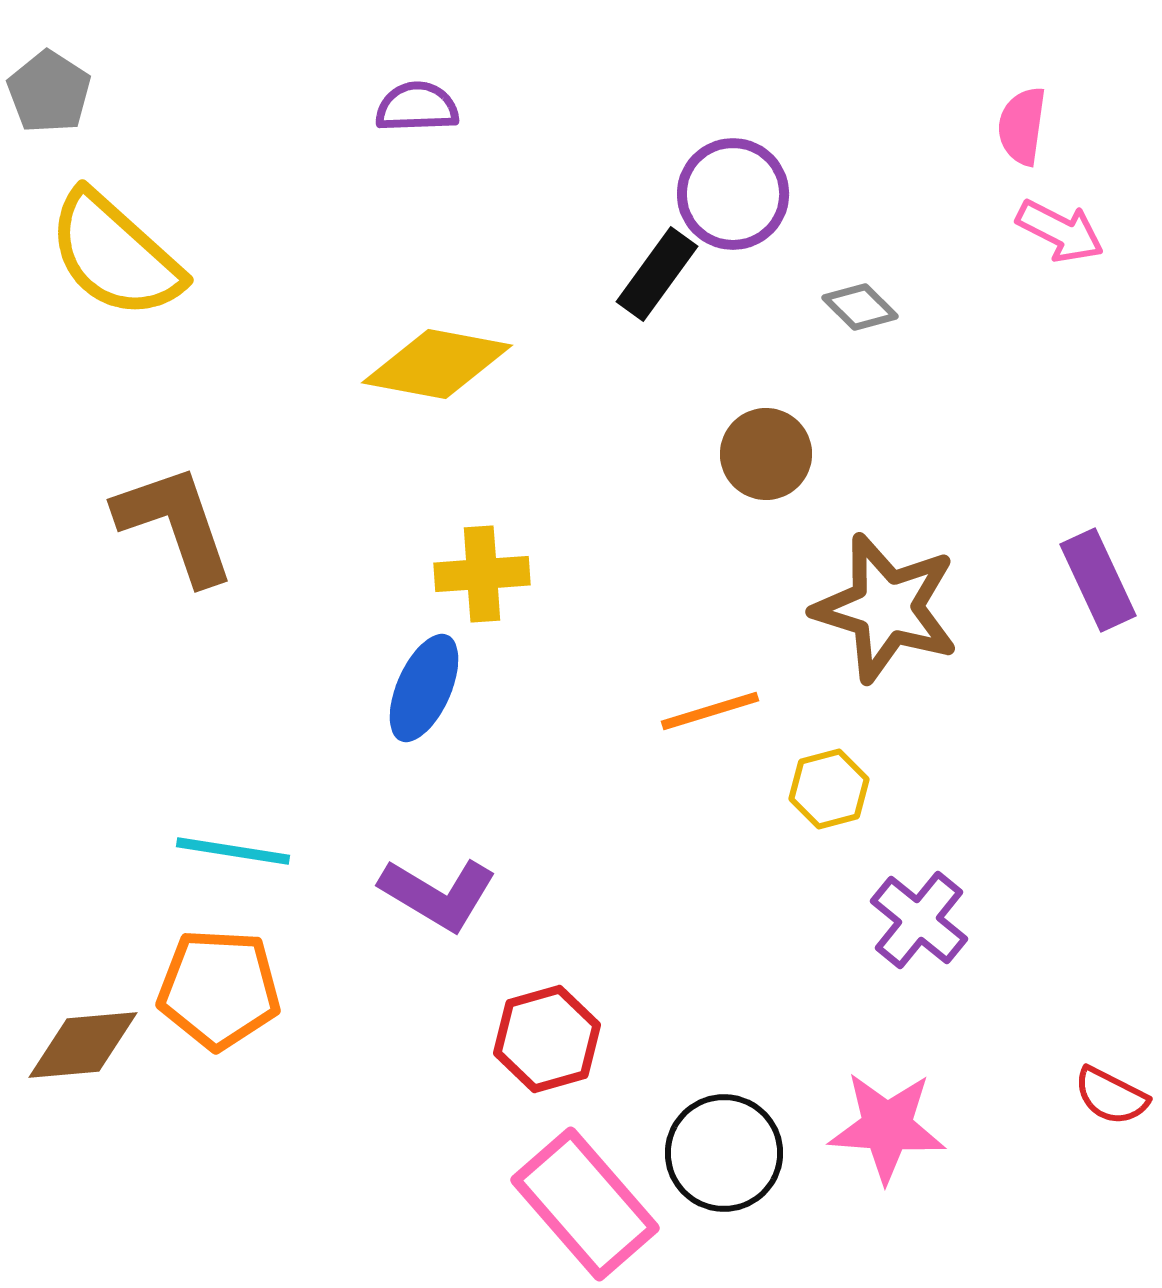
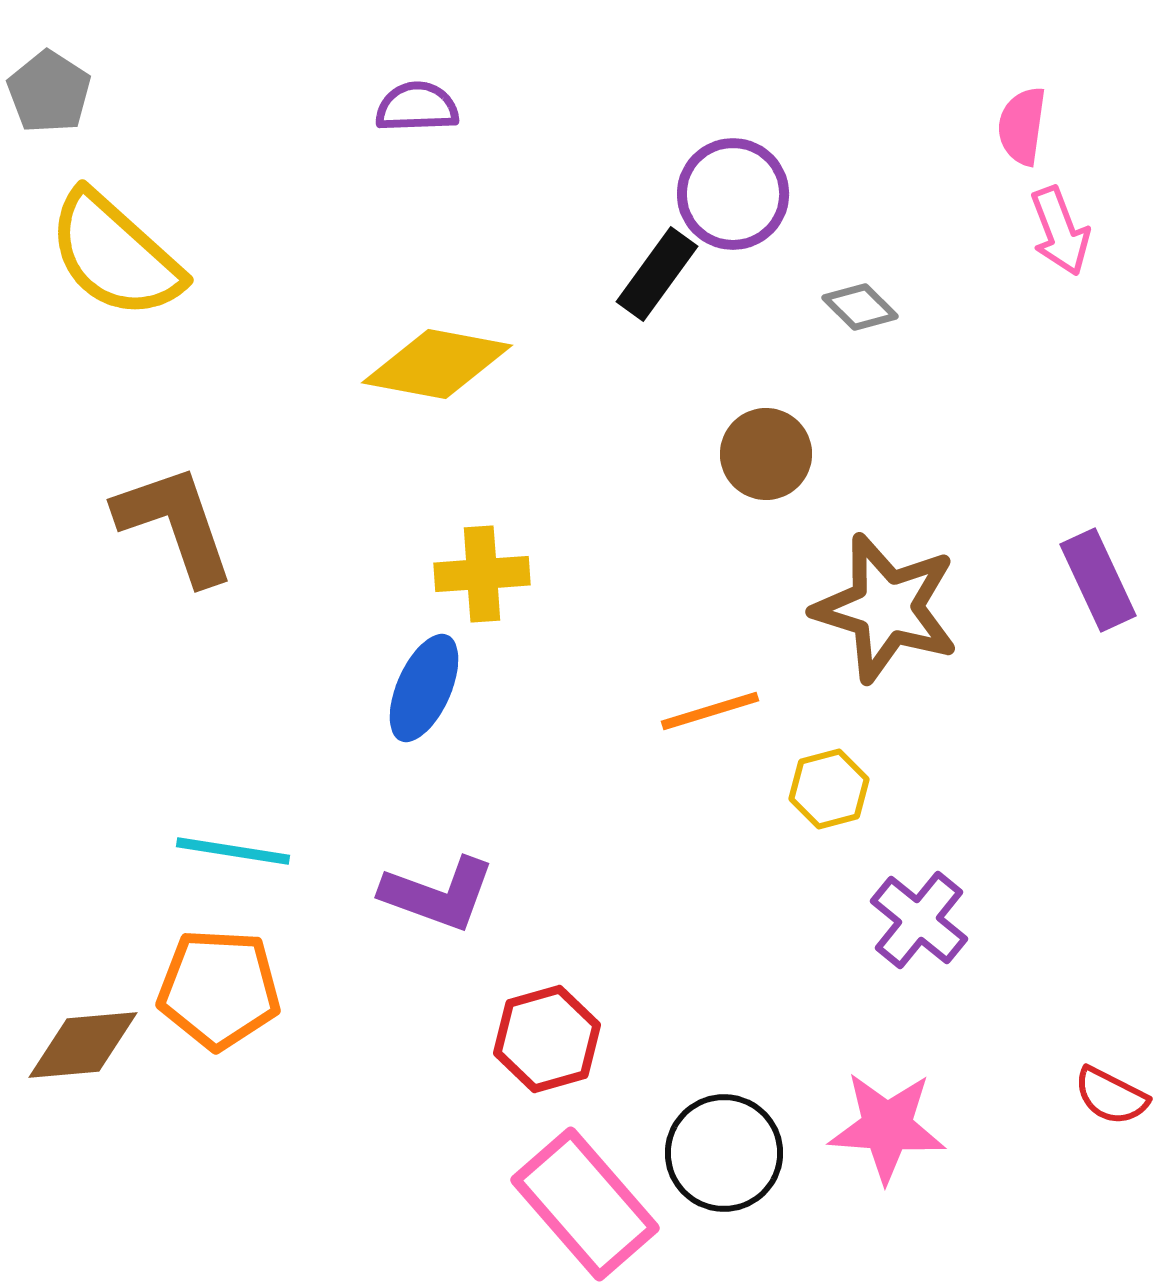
pink arrow: rotated 42 degrees clockwise
purple L-shape: rotated 11 degrees counterclockwise
